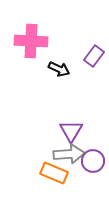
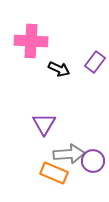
purple rectangle: moved 1 px right, 6 px down
purple triangle: moved 27 px left, 7 px up
